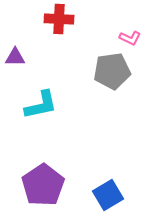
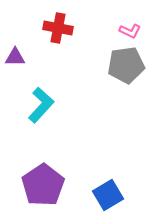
red cross: moved 1 px left, 9 px down; rotated 8 degrees clockwise
pink L-shape: moved 7 px up
gray pentagon: moved 14 px right, 6 px up
cyan L-shape: rotated 36 degrees counterclockwise
